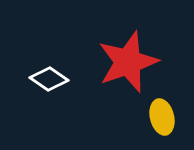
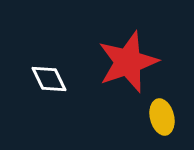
white diamond: rotated 30 degrees clockwise
